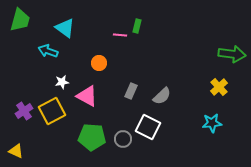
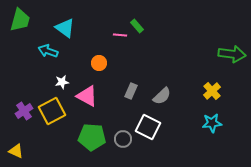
green rectangle: rotated 56 degrees counterclockwise
yellow cross: moved 7 px left, 4 px down
